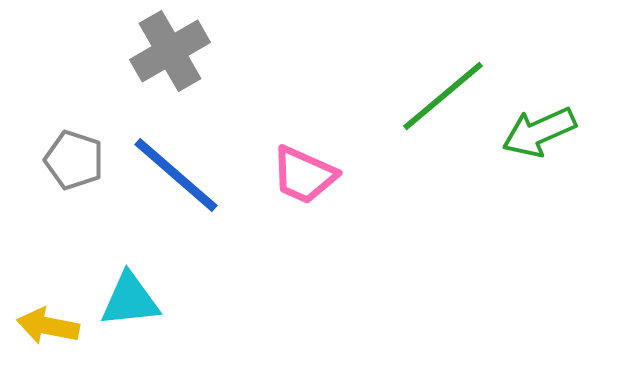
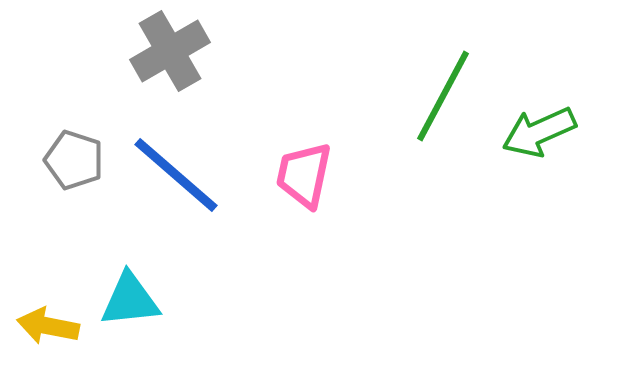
green line: rotated 22 degrees counterclockwise
pink trapezoid: rotated 78 degrees clockwise
